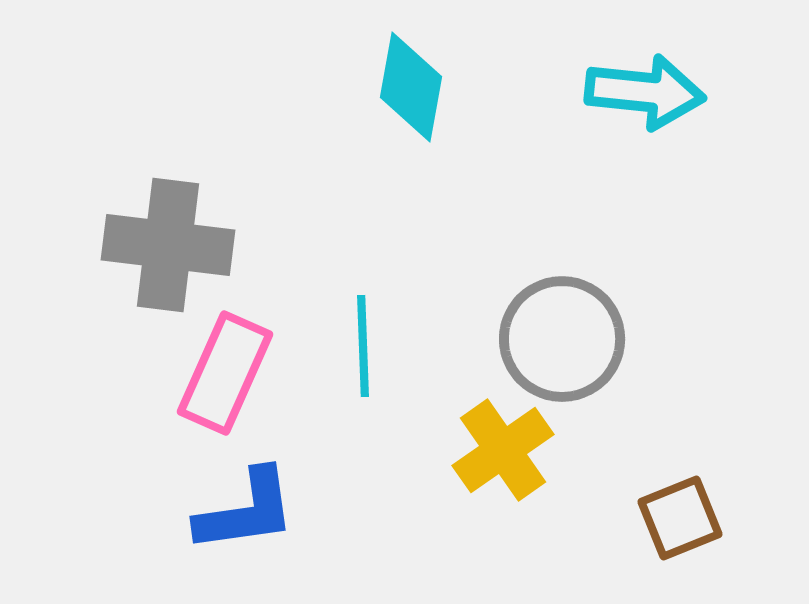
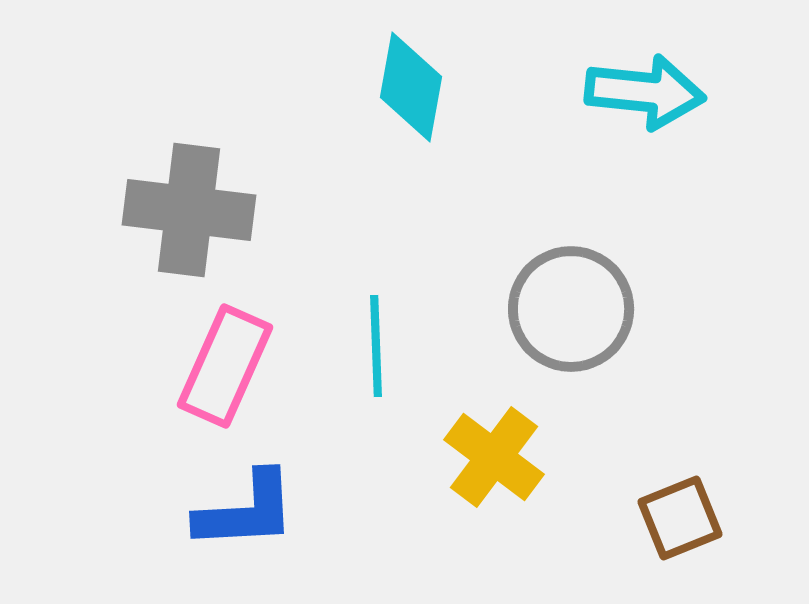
gray cross: moved 21 px right, 35 px up
gray circle: moved 9 px right, 30 px up
cyan line: moved 13 px right
pink rectangle: moved 7 px up
yellow cross: moved 9 px left, 7 px down; rotated 18 degrees counterclockwise
blue L-shape: rotated 5 degrees clockwise
